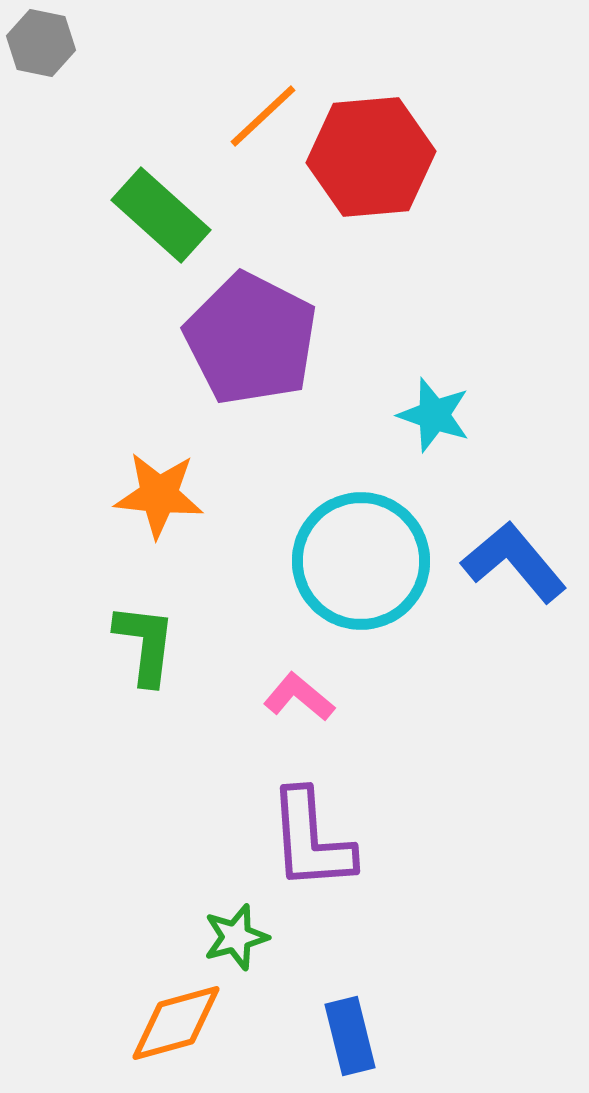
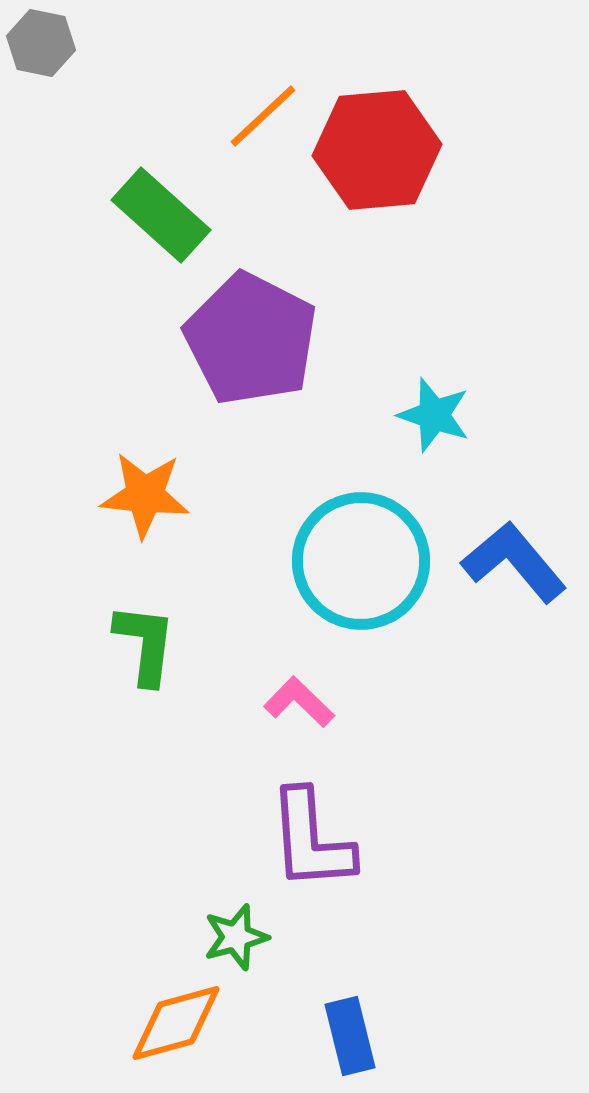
red hexagon: moved 6 px right, 7 px up
orange star: moved 14 px left
pink L-shape: moved 5 px down; rotated 4 degrees clockwise
